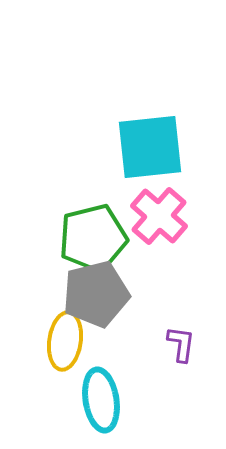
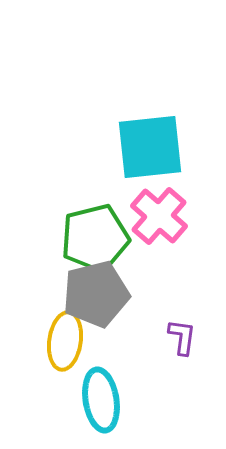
green pentagon: moved 2 px right
purple L-shape: moved 1 px right, 7 px up
